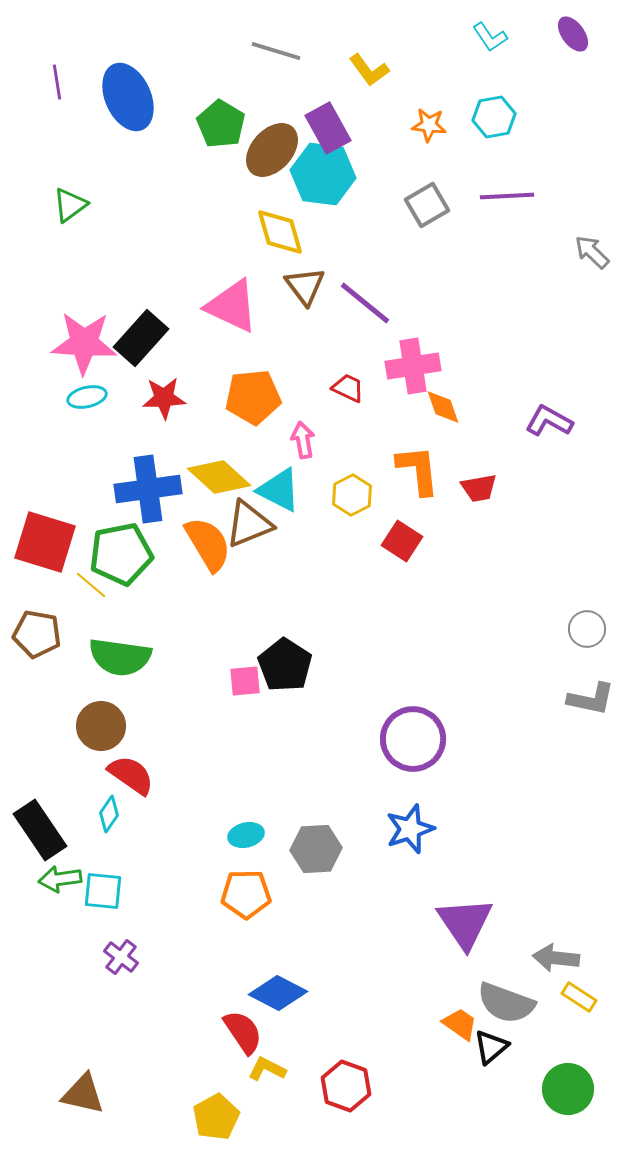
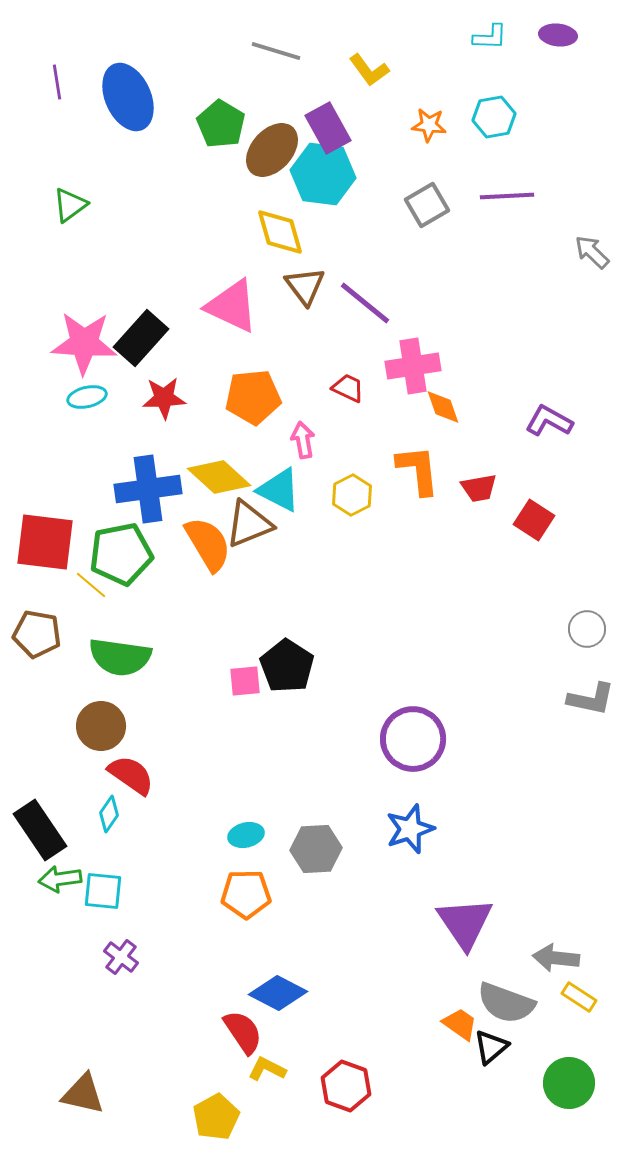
purple ellipse at (573, 34): moved 15 px left, 1 px down; rotated 48 degrees counterclockwise
cyan L-shape at (490, 37): rotated 54 degrees counterclockwise
red square at (402, 541): moved 132 px right, 21 px up
red square at (45, 542): rotated 10 degrees counterclockwise
black pentagon at (285, 665): moved 2 px right, 1 px down
green circle at (568, 1089): moved 1 px right, 6 px up
